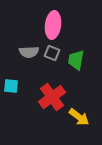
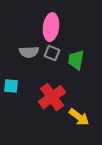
pink ellipse: moved 2 px left, 2 px down
